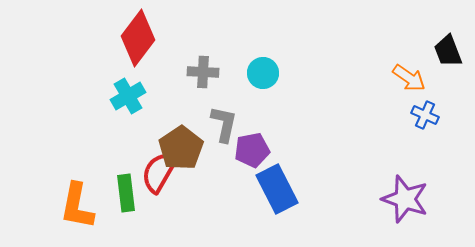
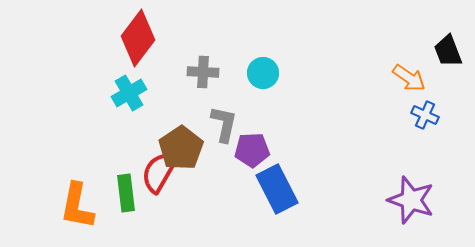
cyan cross: moved 1 px right, 3 px up
purple pentagon: rotated 8 degrees clockwise
purple star: moved 6 px right, 1 px down
